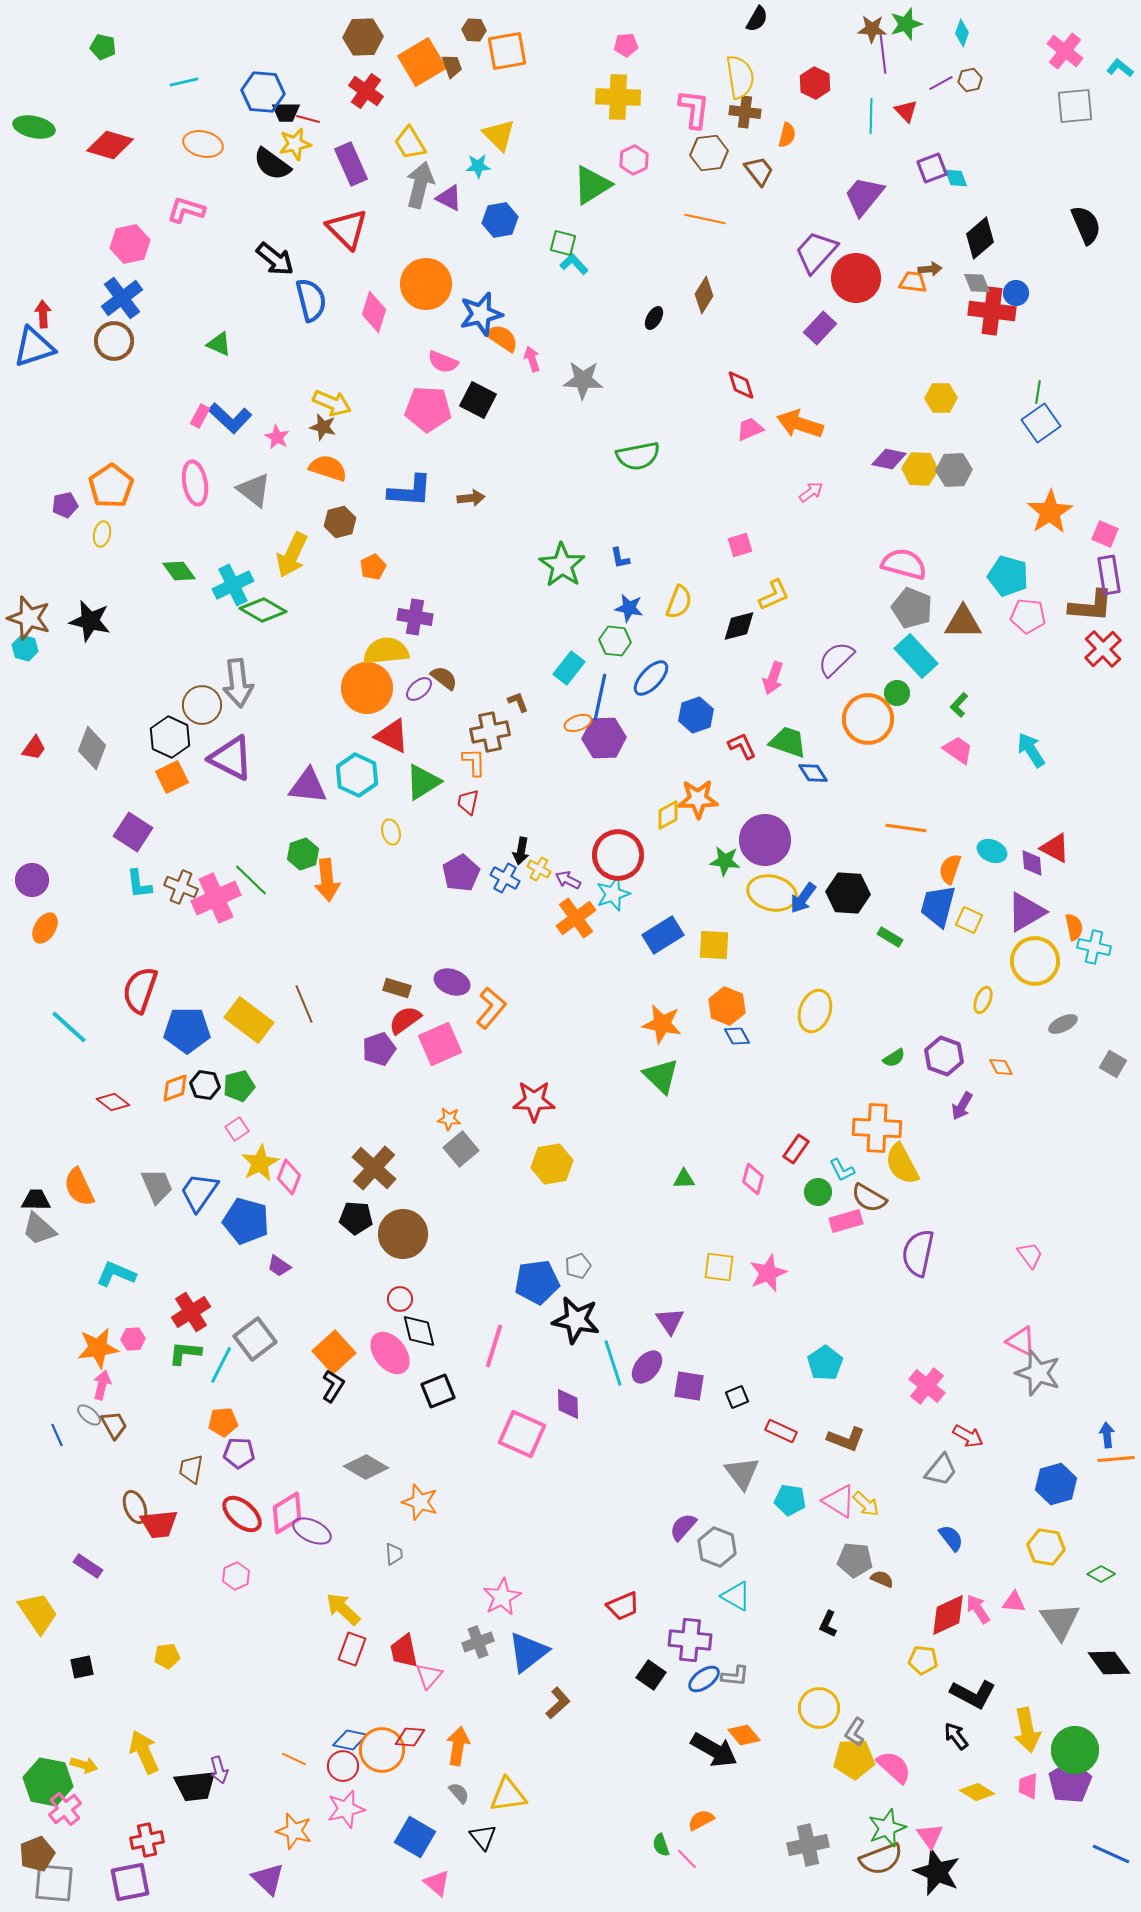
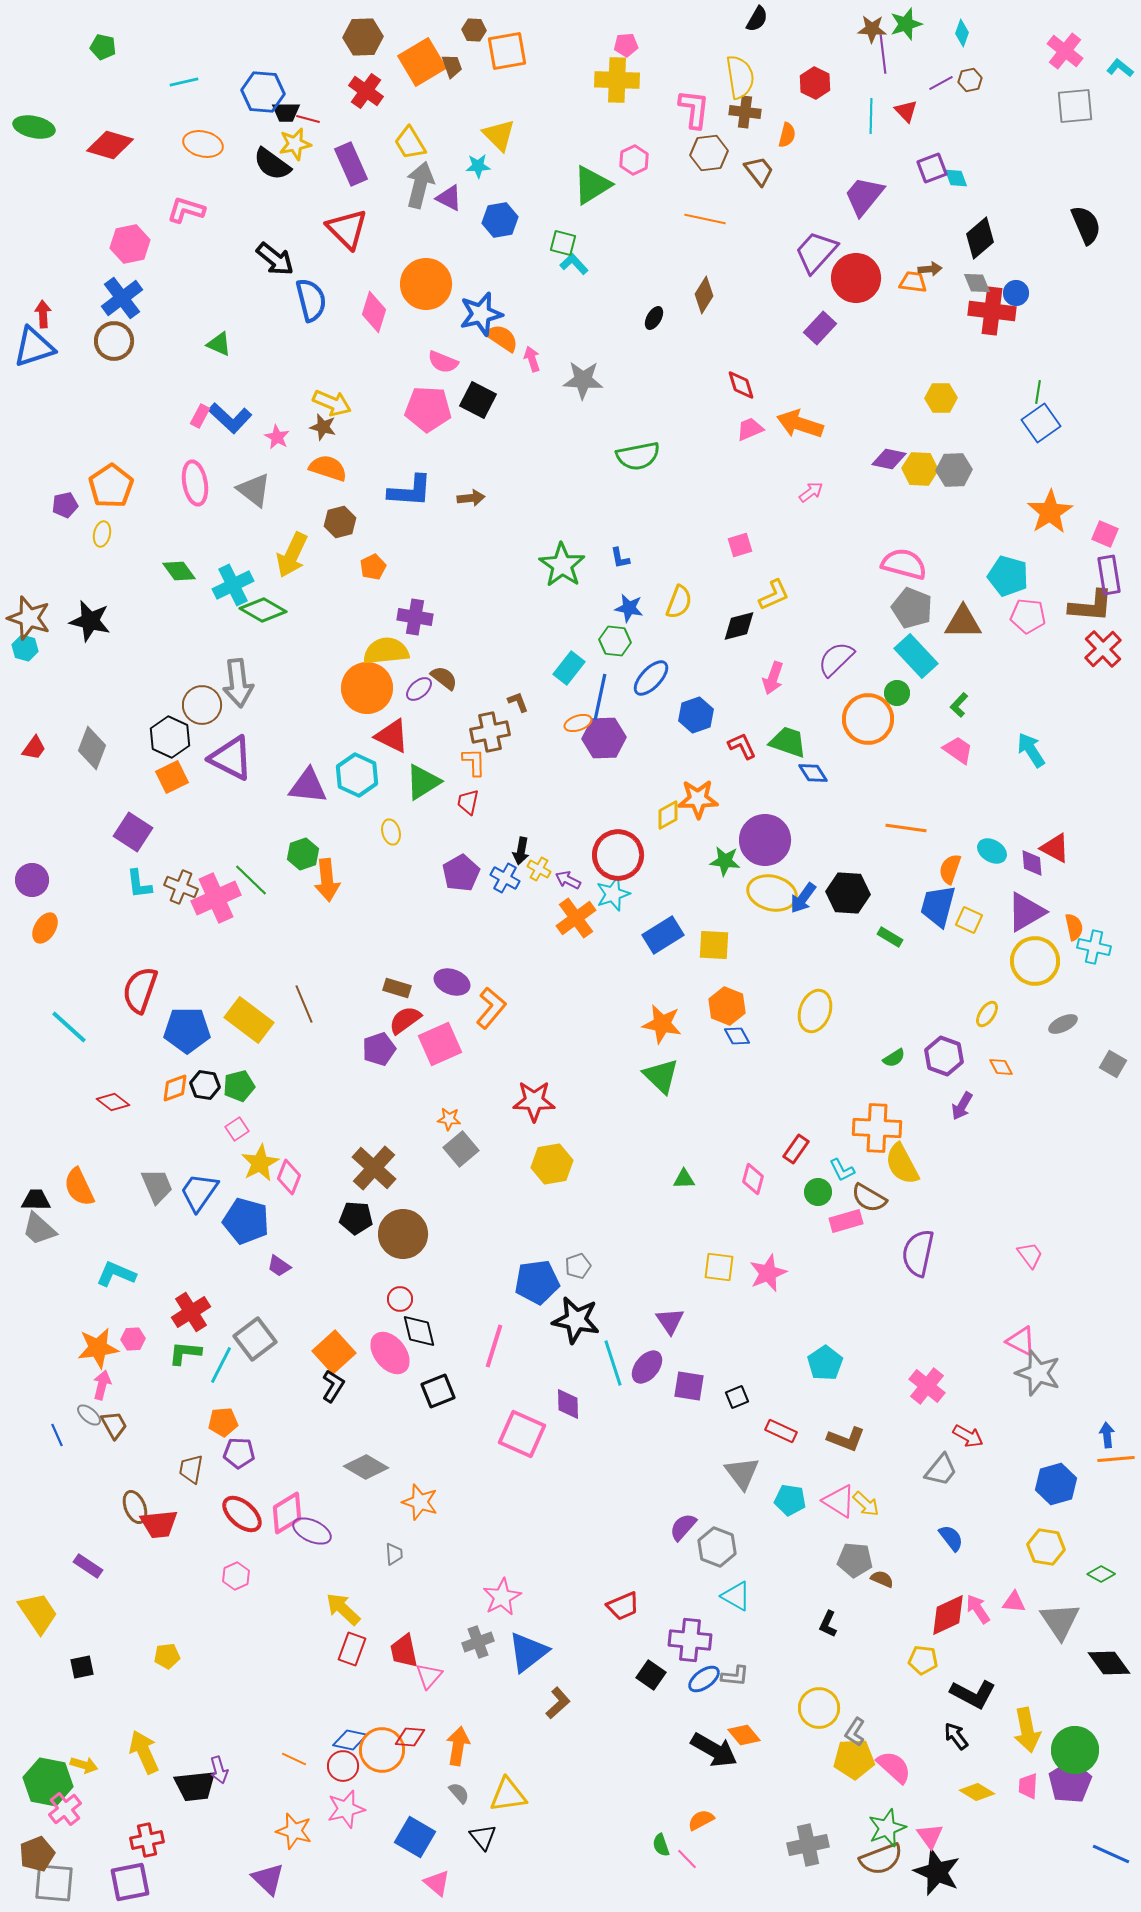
yellow cross at (618, 97): moved 1 px left, 17 px up
cyan ellipse at (992, 851): rotated 8 degrees clockwise
yellow ellipse at (983, 1000): moved 4 px right, 14 px down; rotated 12 degrees clockwise
